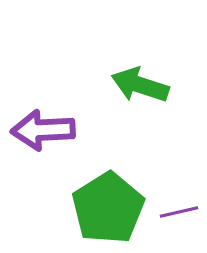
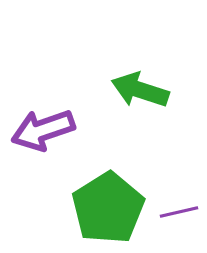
green arrow: moved 5 px down
purple arrow: rotated 16 degrees counterclockwise
